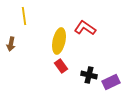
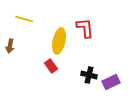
yellow line: moved 3 px down; rotated 66 degrees counterclockwise
red L-shape: rotated 50 degrees clockwise
brown arrow: moved 1 px left, 2 px down
red rectangle: moved 10 px left
